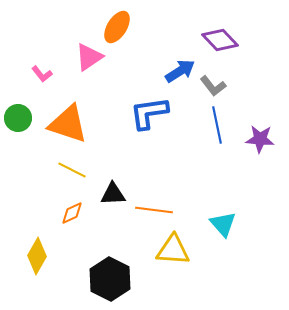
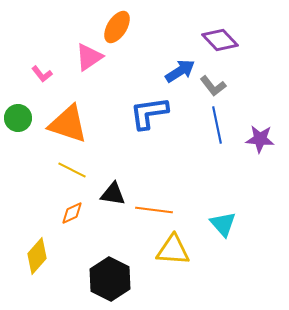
black triangle: rotated 12 degrees clockwise
yellow diamond: rotated 12 degrees clockwise
